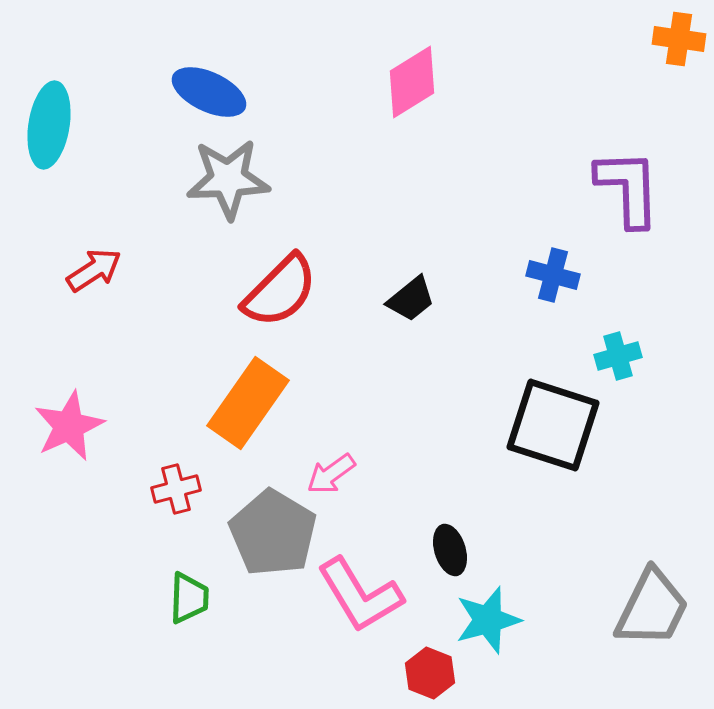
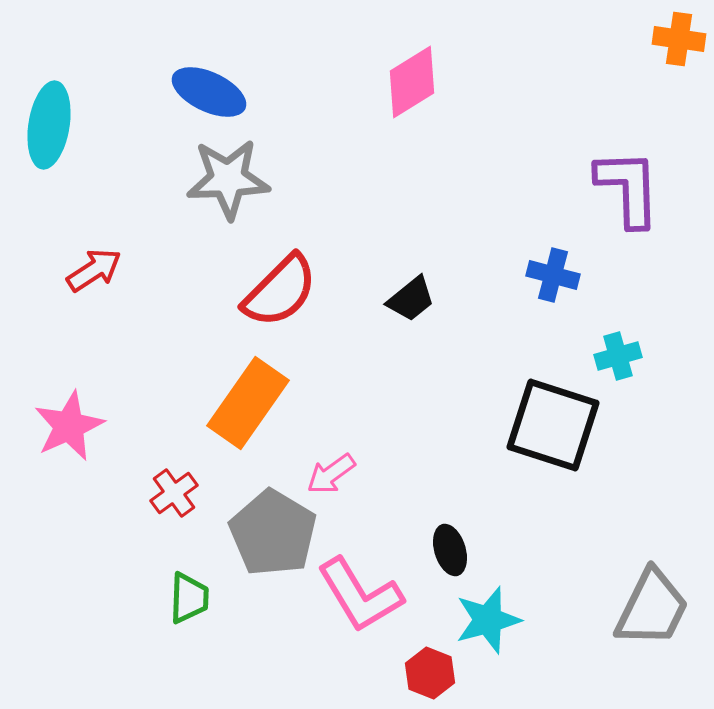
red cross: moved 2 px left, 4 px down; rotated 21 degrees counterclockwise
